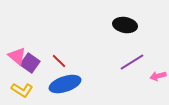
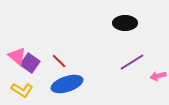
black ellipse: moved 2 px up; rotated 10 degrees counterclockwise
blue ellipse: moved 2 px right
